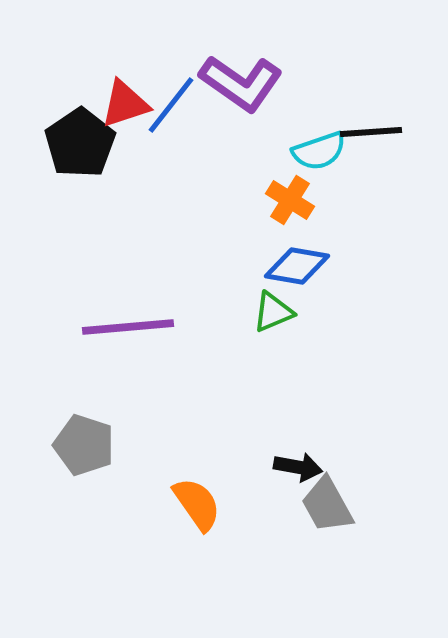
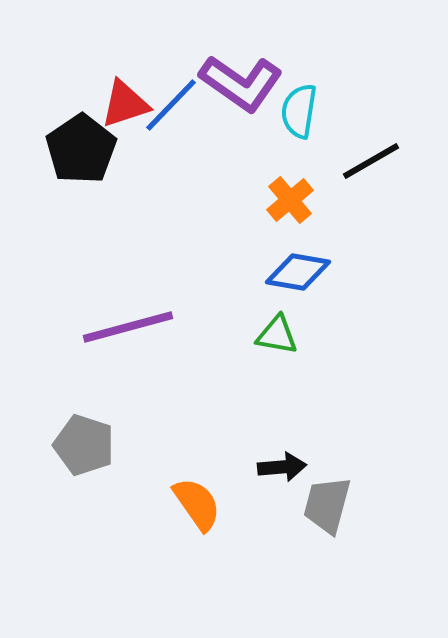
blue line: rotated 6 degrees clockwise
black line: moved 29 px down; rotated 26 degrees counterclockwise
black pentagon: moved 1 px right, 6 px down
cyan semicircle: moved 20 px left, 40 px up; rotated 118 degrees clockwise
orange cross: rotated 18 degrees clockwise
blue diamond: moved 1 px right, 6 px down
green triangle: moved 4 px right, 23 px down; rotated 33 degrees clockwise
purple line: rotated 10 degrees counterclockwise
black arrow: moved 16 px left; rotated 15 degrees counterclockwise
gray trapezoid: rotated 44 degrees clockwise
